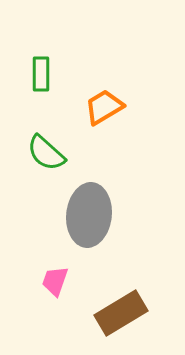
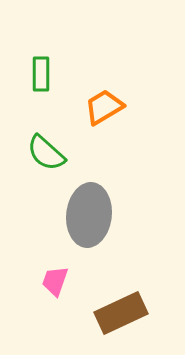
brown rectangle: rotated 6 degrees clockwise
